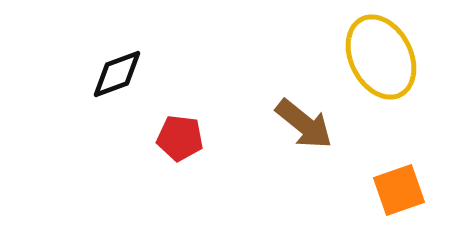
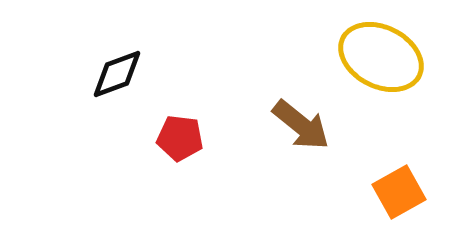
yellow ellipse: rotated 36 degrees counterclockwise
brown arrow: moved 3 px left, 1 px down
orange square: moved 2 px down; rotated 10 degrees counterclockwise
